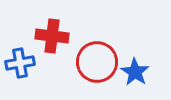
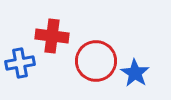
red circle: moved 1 px left, 1 px up
blue star: moved 1 px down
